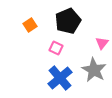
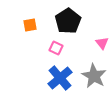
black pentagon: rotated 10 degrees counterclockwise
orange square: rotated 24 degrees clockwise
pink triangle: rotated 16 degrees counterclockwise
gray star: moved 6 px down
